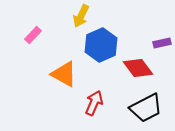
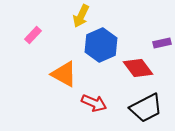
red arrow: rotated 90 degrees clockwise
